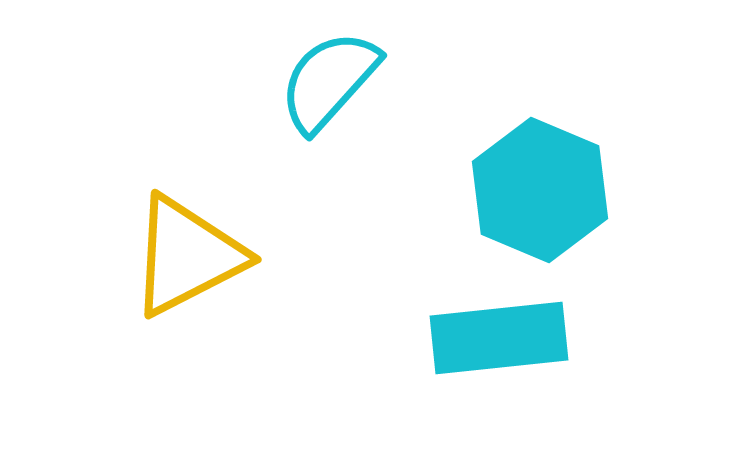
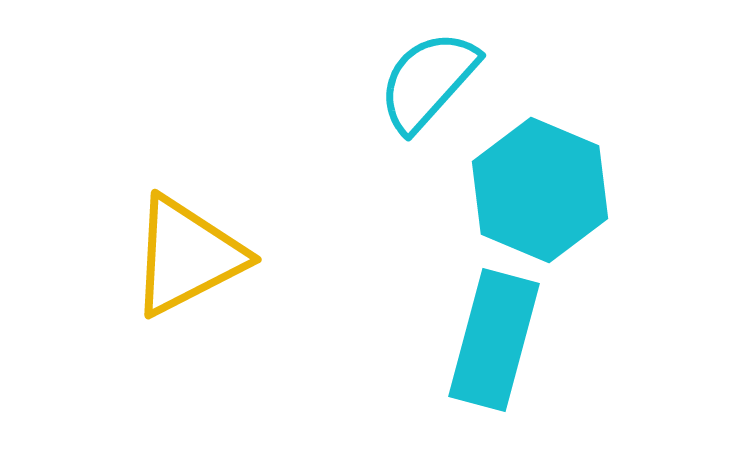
cyan semicircle: moved 99 px right
cyan rectangle: moved 5 px left, 2 px down; rotated 69 degrees counterclockwise
